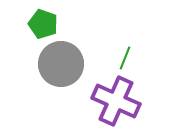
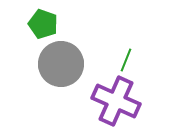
green line: moved 1 px right, 2 px down
